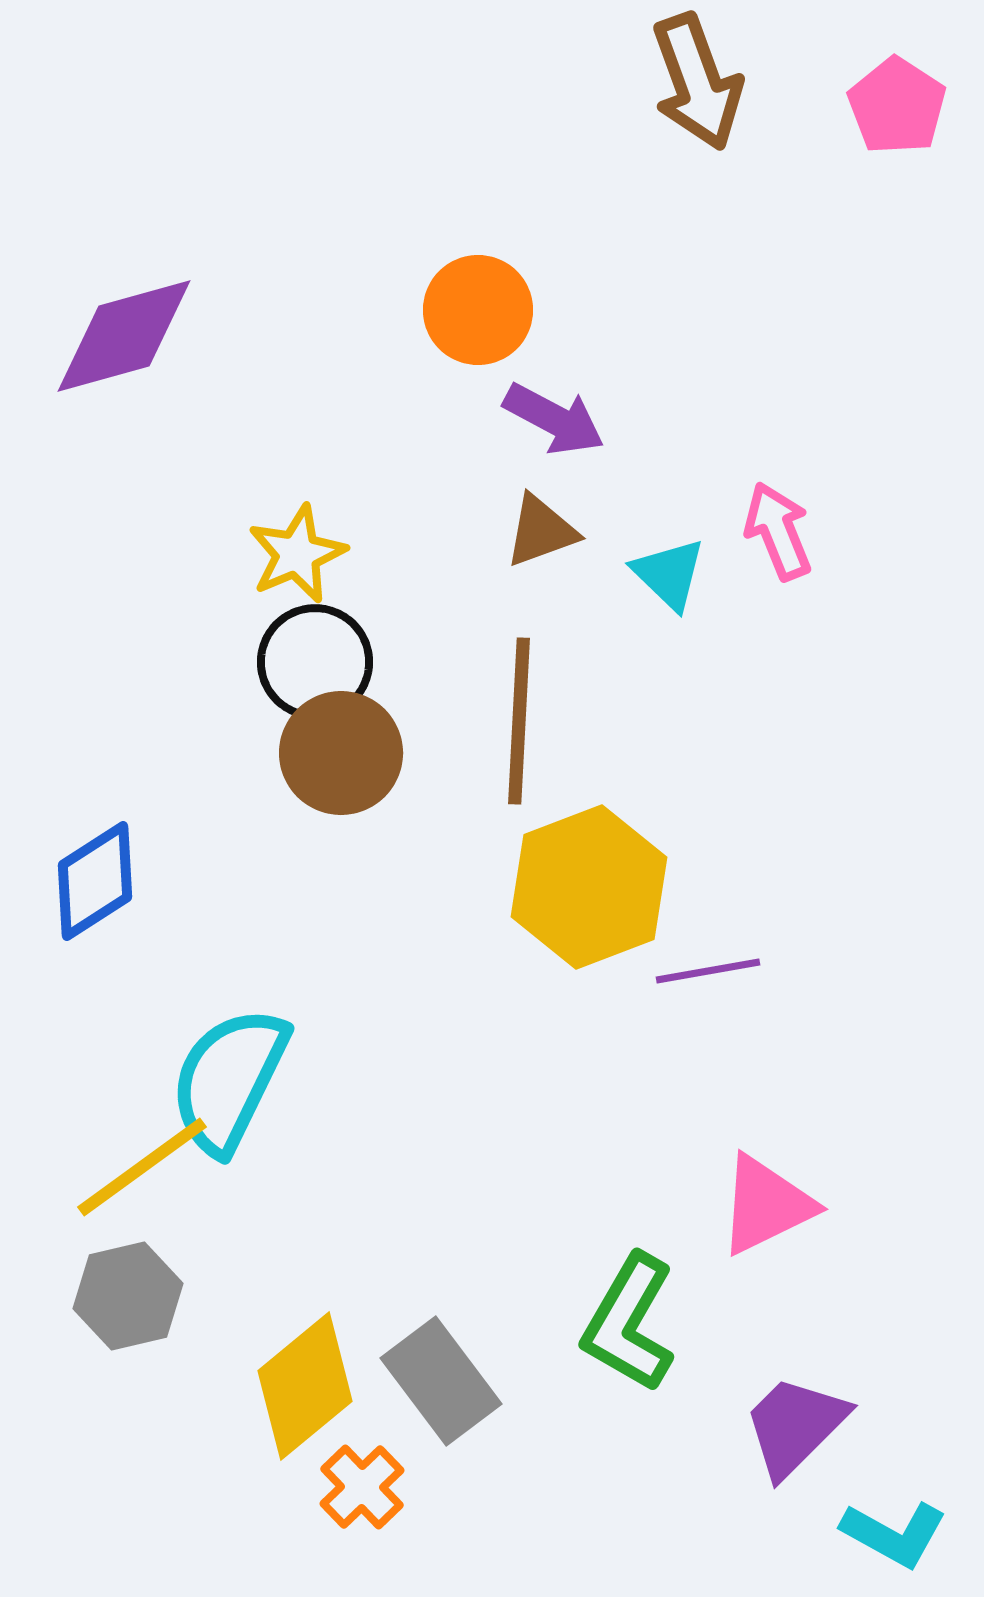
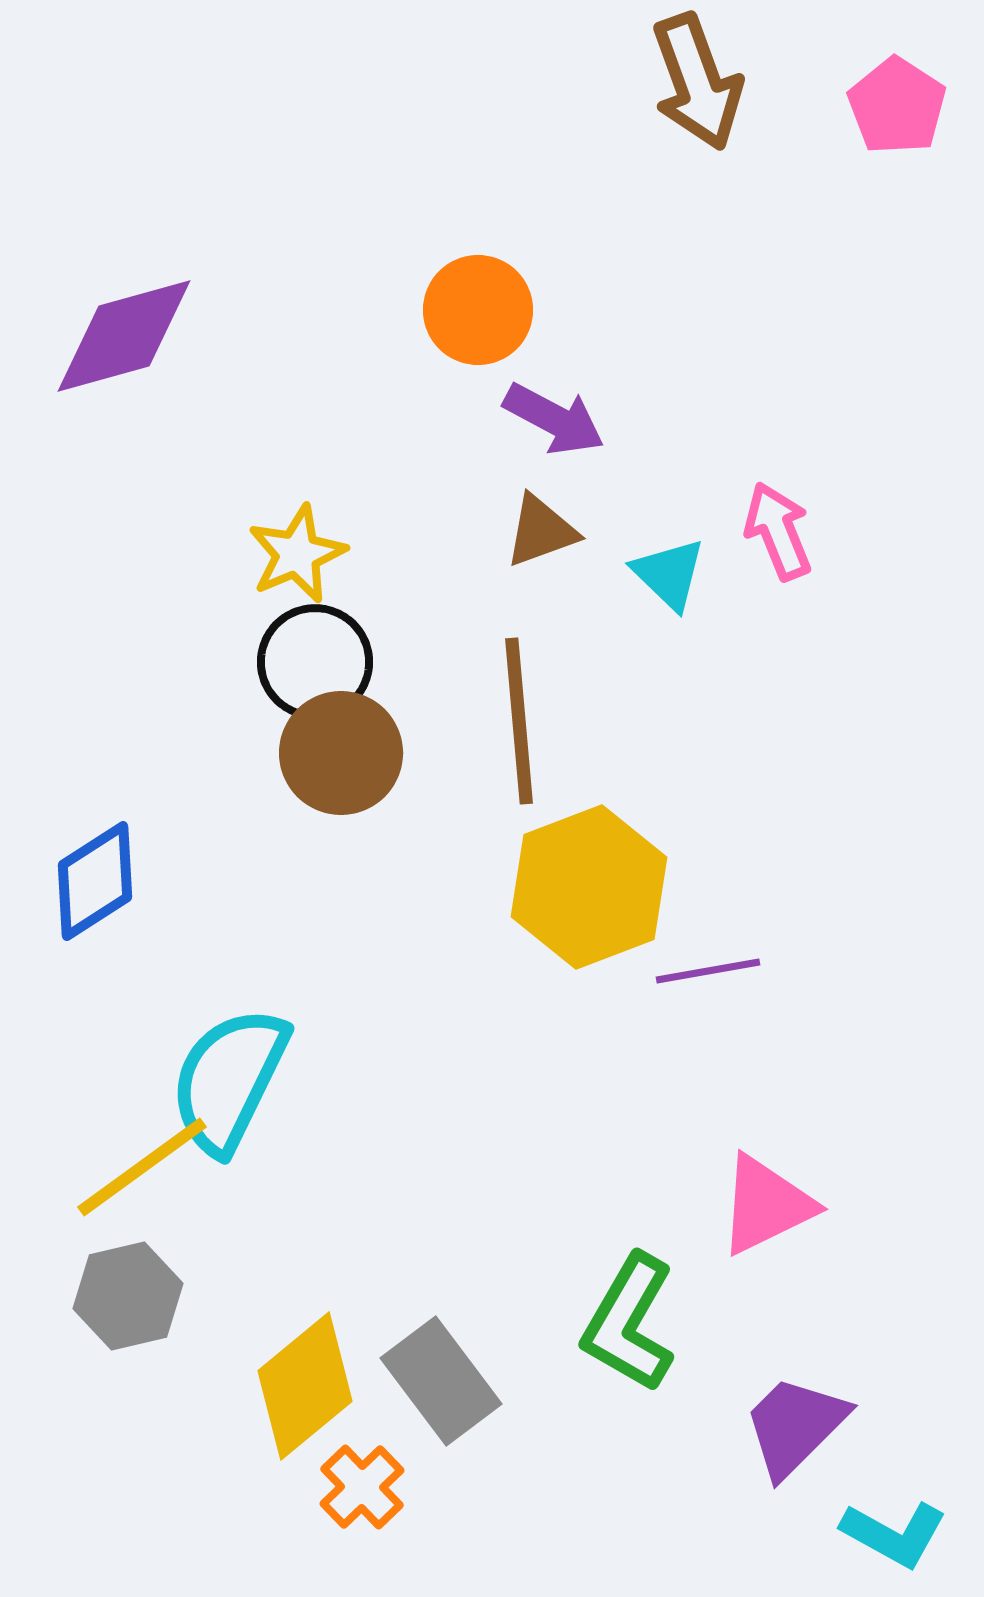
brown line: rotated 8 degrees counterclockwise
